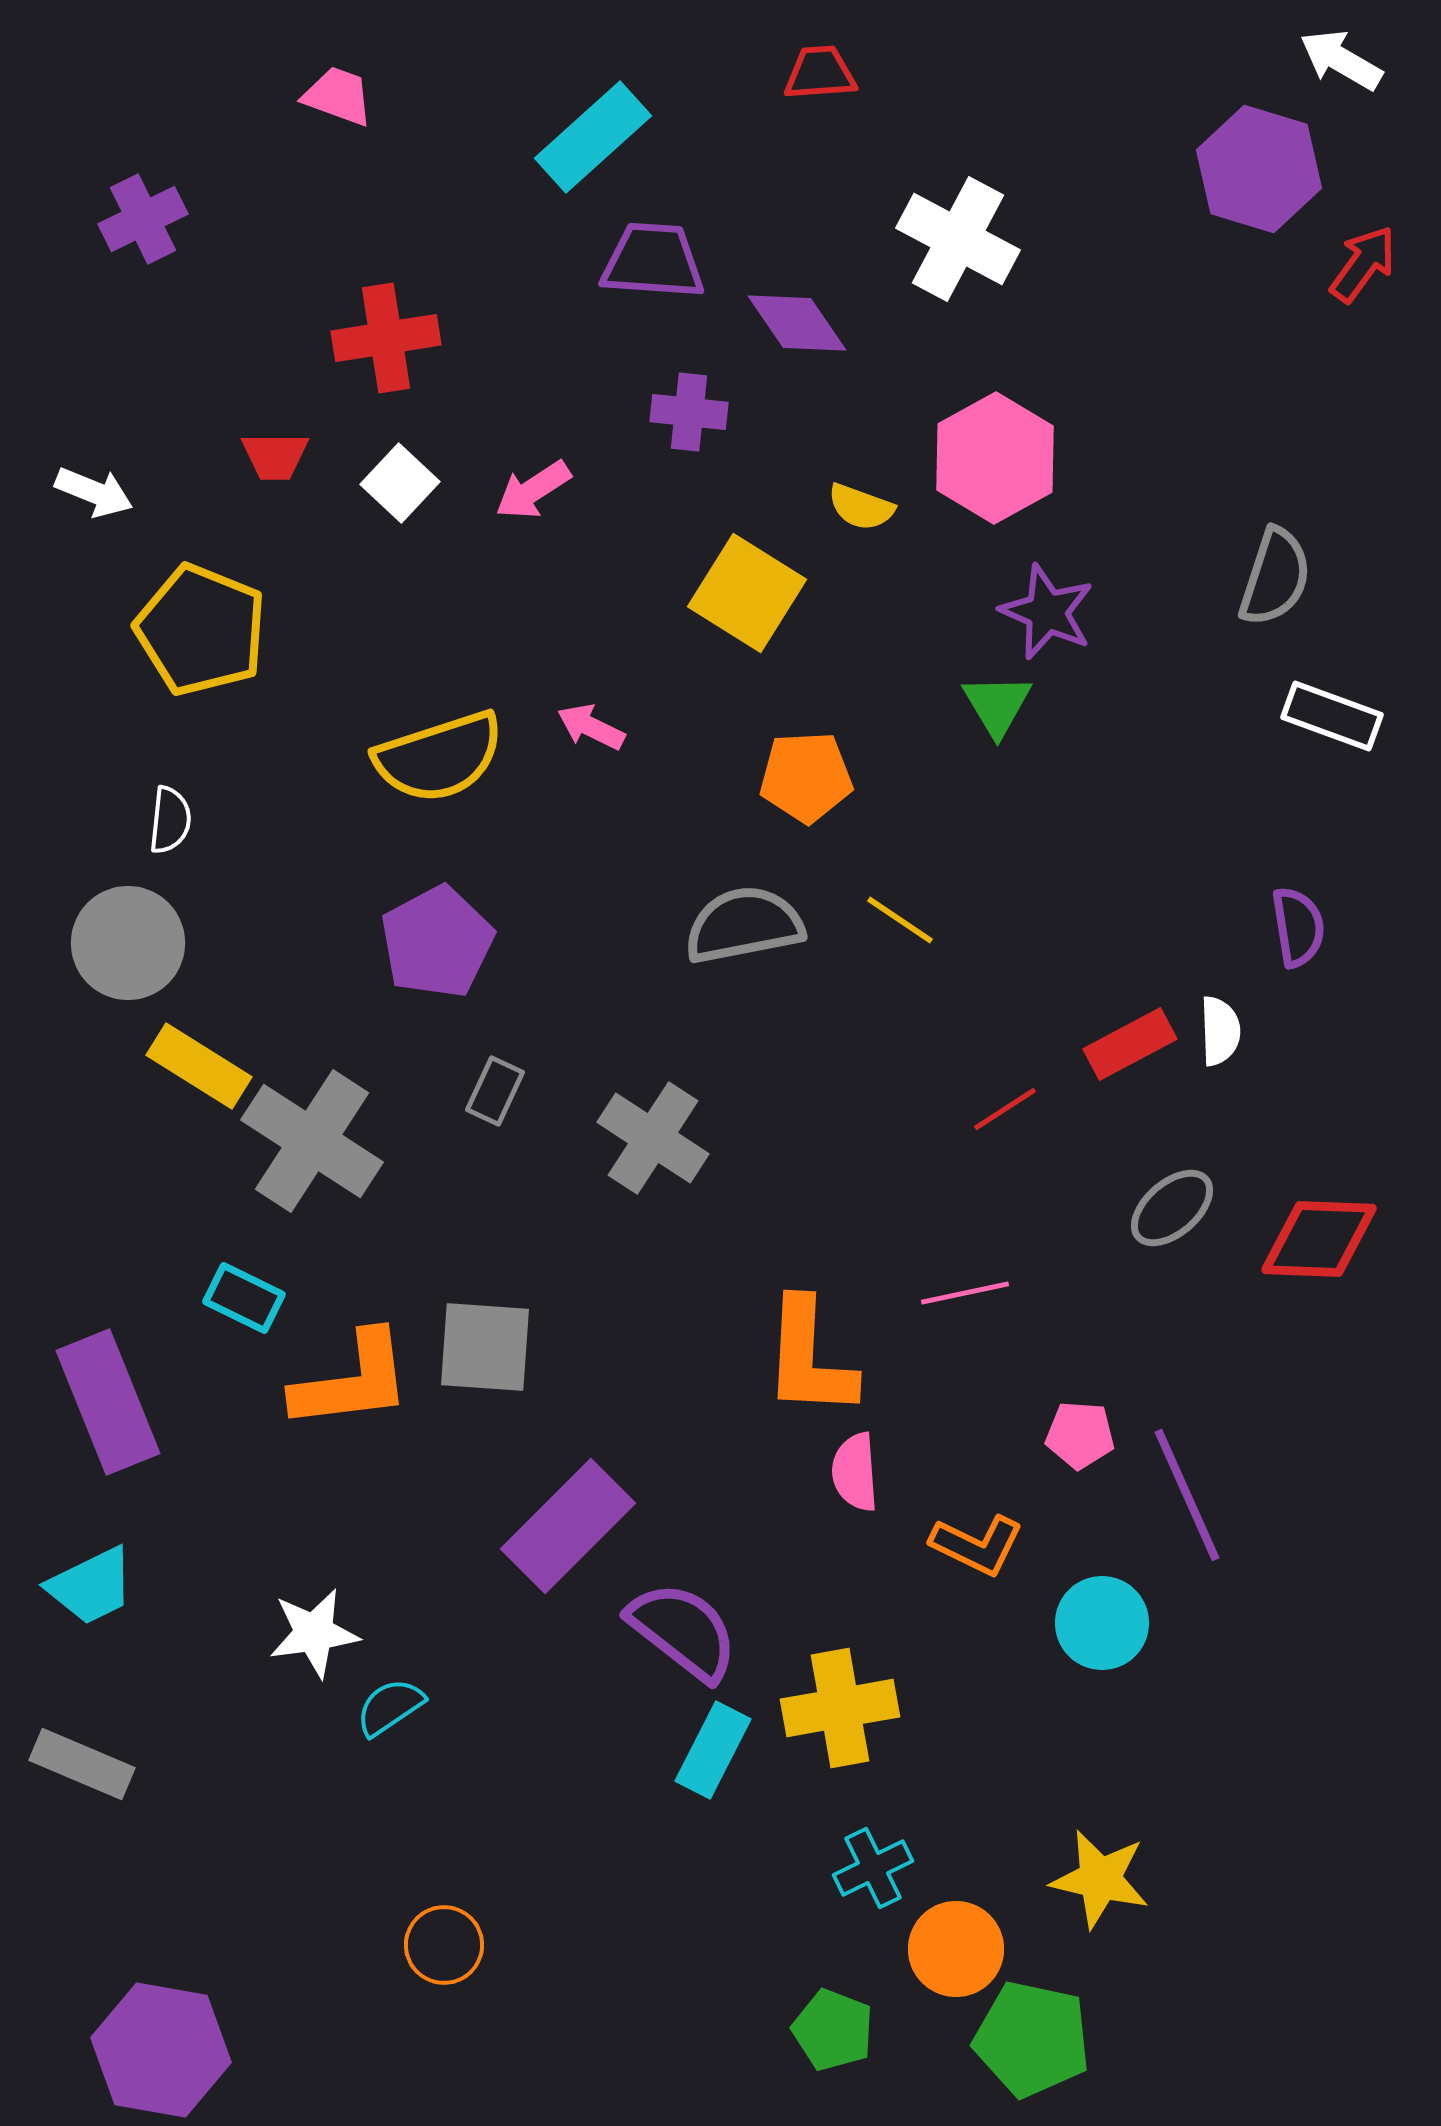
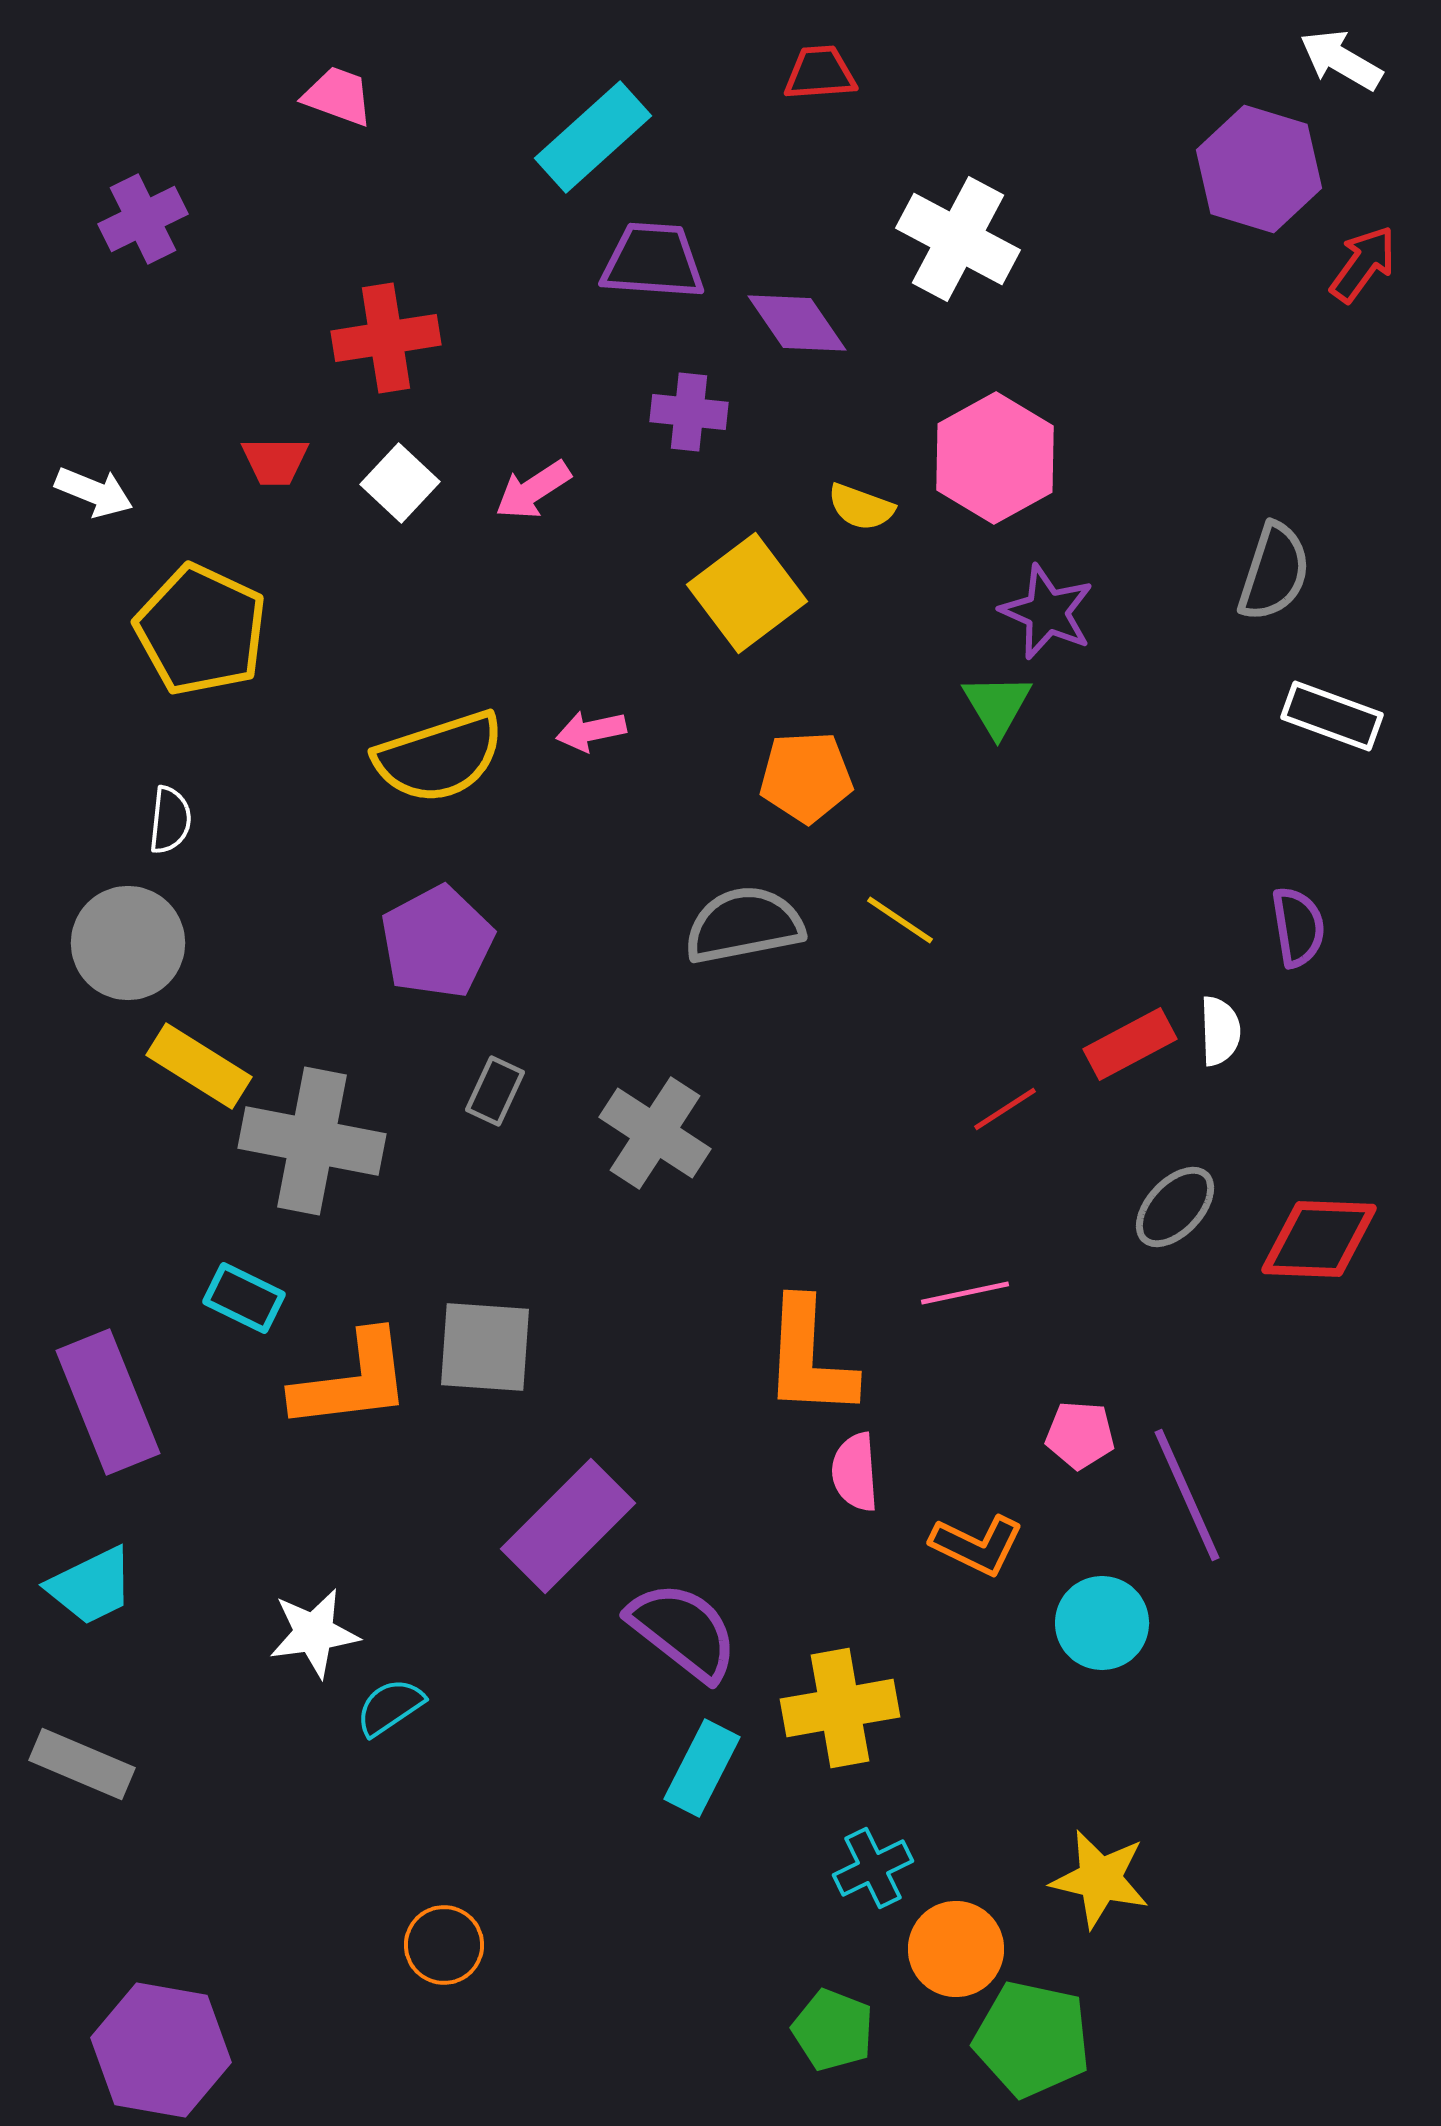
red trapezoid at (275, 456): moved 5 px down
gray semicircle at (1275, 577): moved 1 px left, 5 px up
yellow square at (747, 593): rotated 21 degrees clockwise
yellow pentagon at (201, 630): rotated 3 degrees clockwise
pink arrow at (591, 727): moved 4 px down; rotated 38 degrees counterclockwise
gray cross at (653, 1138): moved 2 px right, 5 px up
gray cross at (312, 1141): rotated 22 degrees counterclockwise
gray ellipse at (1172, 1208): moved 3 px right, 1 px up; rotated 6 degrees counterclockwise
cyan rectangle at (713, 1750): moved 11 px left, 18 px down
